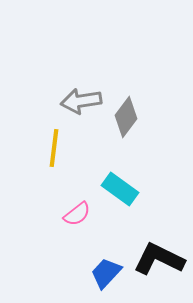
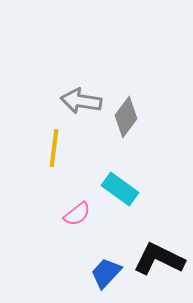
gray arrow: rotated 18 degrees clockwise
